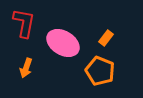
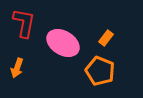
orange arrow: moved 9 px left
